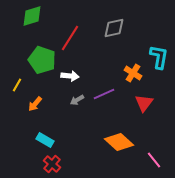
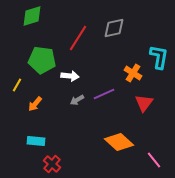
red line: moved 8 px right
green pentagon: rotated 12 degrees counterclockwise
cyan rectangle: moved 9 px left, 1 px down; rotated 24 degrees counterclockwise
